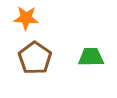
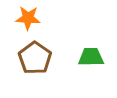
orange star: moved 2 px right
